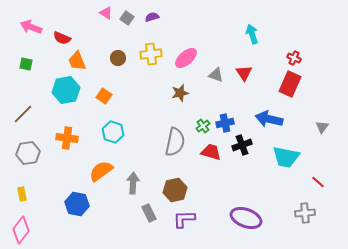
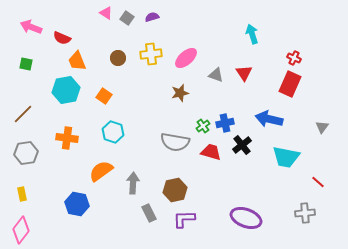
gray semicircle at (175, 142): rotated 88 degrees clockwise
black cross at (242, 145): rotated 18 degrees counterclockwise
gray hexagon at (28, 153): moved 2 px left
